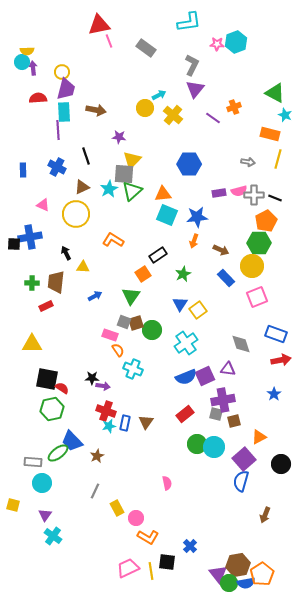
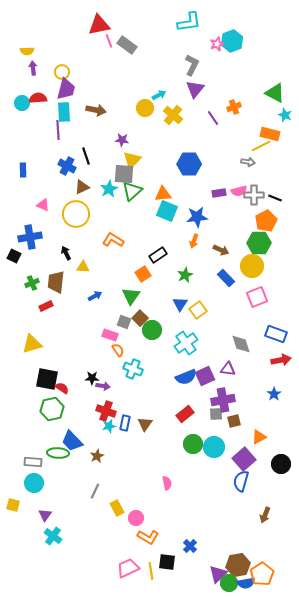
cyan hexagon at (236, 42): moved 4 px left, 1 px up
pink star at (217, 44): rotated 24 degrees counterclockwise
gray rectangle at (146, 48): moved 19 px left, 3 px up
cyan circle at (22, 62): moved 41 px down
purple line at (213, 118): rotated 21 degrees clockwise
purple star at (119, 137): moved 3 px right, 3 px down
yellow line at (278, 159): moved 17 px left, 13 px up; rotated 48 degrees clockwise
blue cross at (57, 167): moved 10 px right, 1 px up
cyan square at (167, 215): moved 4 px up
black square at (14, 244): moved 12 px down; rotated 24 degrees clockwise
green star at (183, 274): moved 2 px right, 1 px down
green cross at (32, 283): rotated 24 degrees counterclockwise
brown square at (136, 323): moved 4 px right, 5 px up; rotated 28 degrees counterclockwise
yellow triangle at (32, 344): rotated 15 degrees counterclockwise
gray square at (216, 414): rotated 16 degrees counterclockwise
brown triangle at (146, 422): moved 1 px left, 2 px down
green circle at (197, 444): moved 4 px left
green ellipse at (58, 453): rotated 40 degrees clockwise
cyan circle at (42, 483): moved 8 px left
purple triangle at (218, 574): rotated 24 degrees clockwise
